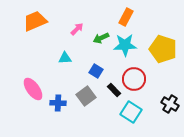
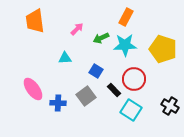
orange trapezoid: rotated 75 degrees counterclockwise
black cross: moved 2 px down
cyan square: moved 2 px up
